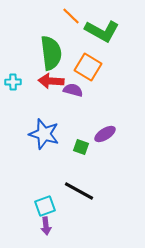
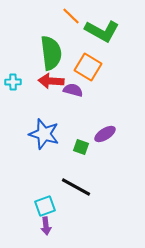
black line: moved 3 px left, 4 px up
